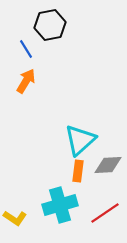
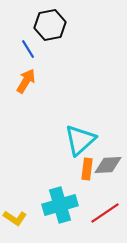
blue line: moved 2 px right
orange rectangle: moved 9 px right, 2 px up
